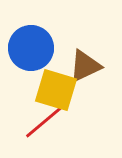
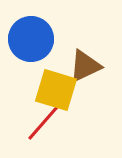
blue circle: moved 9 px up
red line: rotated 9 degrees counterclockwise
